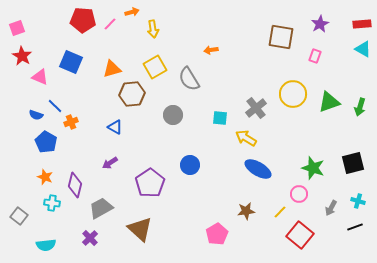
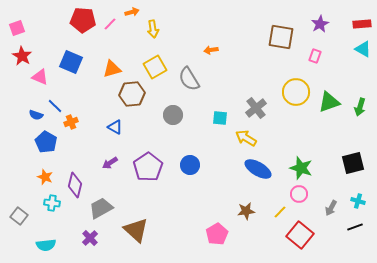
yellow circle at (293, 94): moved 3 px right, 2 px up
green star at (313, 168): moved 12 px left
purple pentagon at (150, 183): moved 2 px left, 16 px up
brown triangle at (140, 229): moved 4 px left, 1 px down
